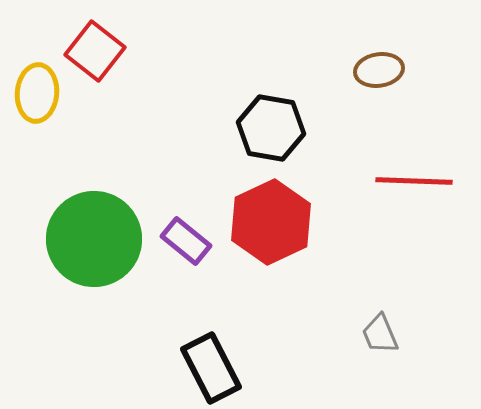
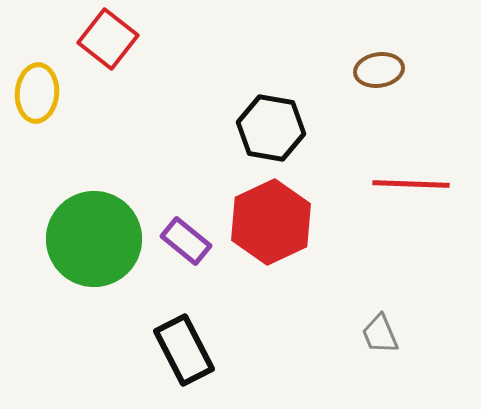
red square: moved 13 px right, 12 px up
red line: moved 3 px left, 3 px down
black rectangle: moved 27 px left, 18 px up
